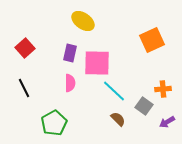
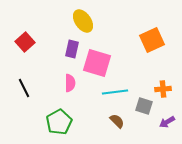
yellow ellipse: rotated 20 degrees clockwise
red square: moved 6 px up
purple rectangle: moved 2 px right, 4 px up
pink square: rotated 16 degrees clockwise
cyan line: moved 1 px right, 1 px down; rotated 50 degrees counterclockwise
gray square: rotated 18 degrees counterclockwise
brown semicircle: moved 1 px left, 2 px down
green pentagon: moved 5 px right, 1 px up
